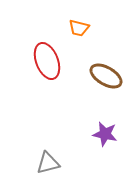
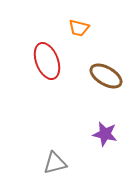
gray triangle: moved 7 px right
